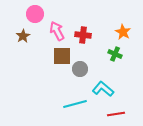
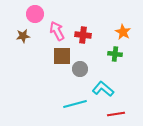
brown star: rotated 24 degrees clockwise
green cross: rotated 16 degrees counterclockwise
